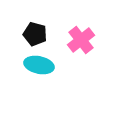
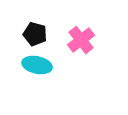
cyan ellipse: moved 2 px left
